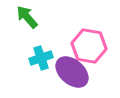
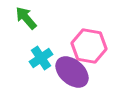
green arrow: moved 1 px left, 1 px down
cyan cross: rotated 15 degrees counterclockwise
